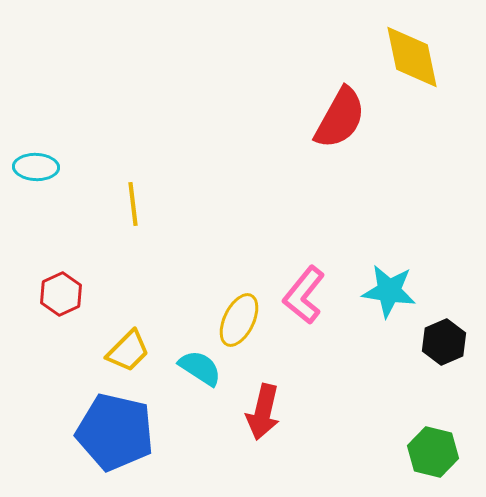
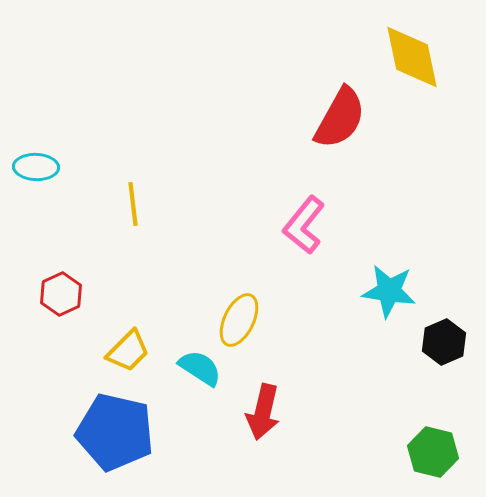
pink L-shape: moved 70 px up
